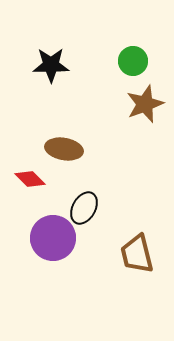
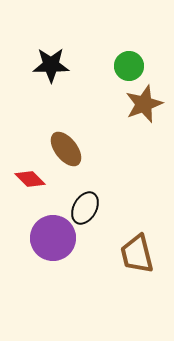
green circle: moved 4 px left, 5 px down
brown star: moved 1 px left
brown ellipse: moved 2 px right; rotated 42 degrees clockwise
black ellipse: moved 1 px right
